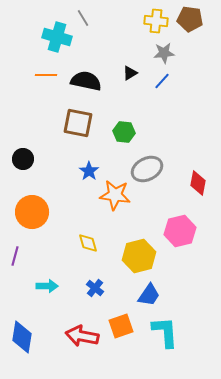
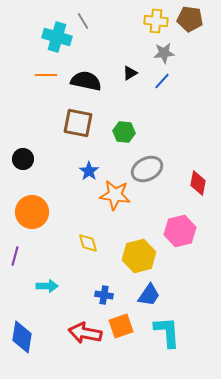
gray line: moved 3 px down
blue cross: moved 9 px right, 7 px down; rotated 30 degrees counterclockwise
cyan L-shape: moved 2 px right
red arrow: moved 3 px right, 3 px up
